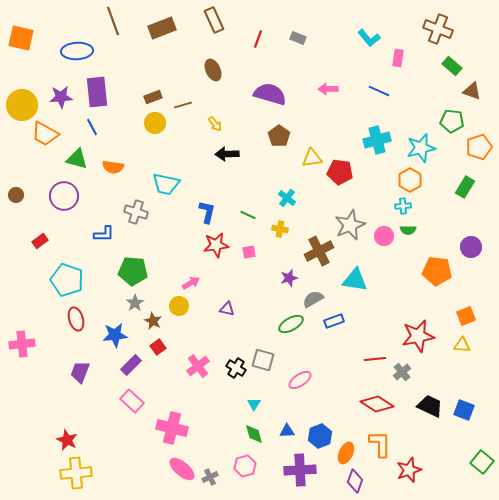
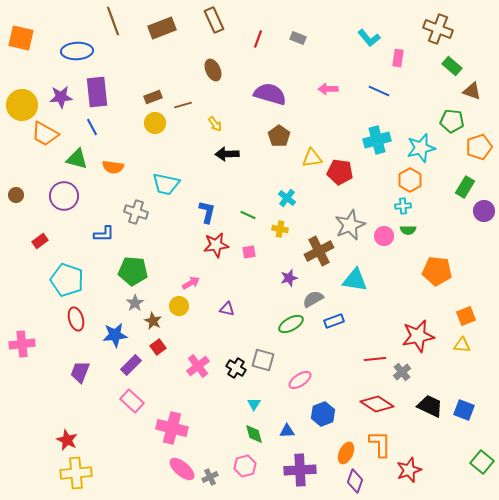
purple circle at (471, 247): moved 13 px right, 36 px up
blue hexagon at (320, 436): moved 3 px right, 22 px up
